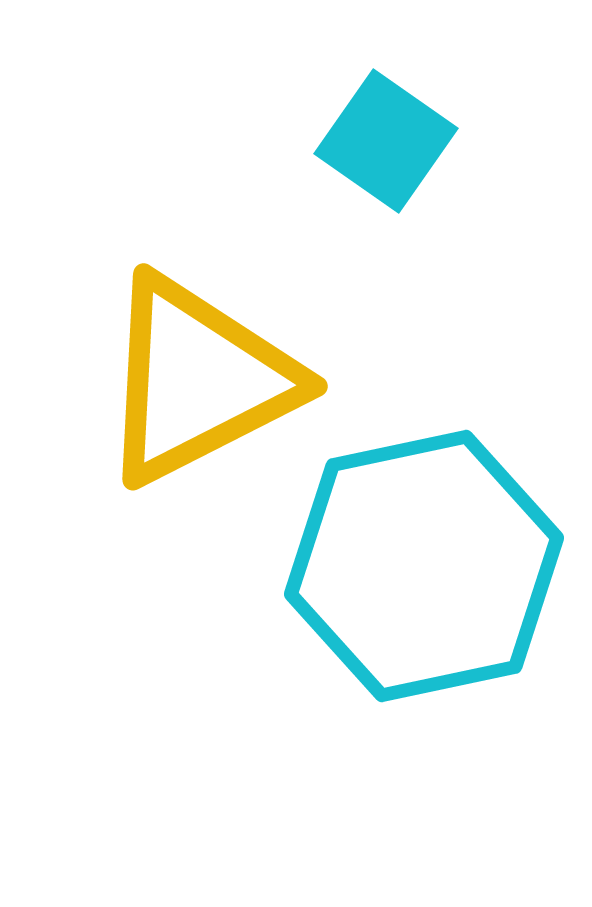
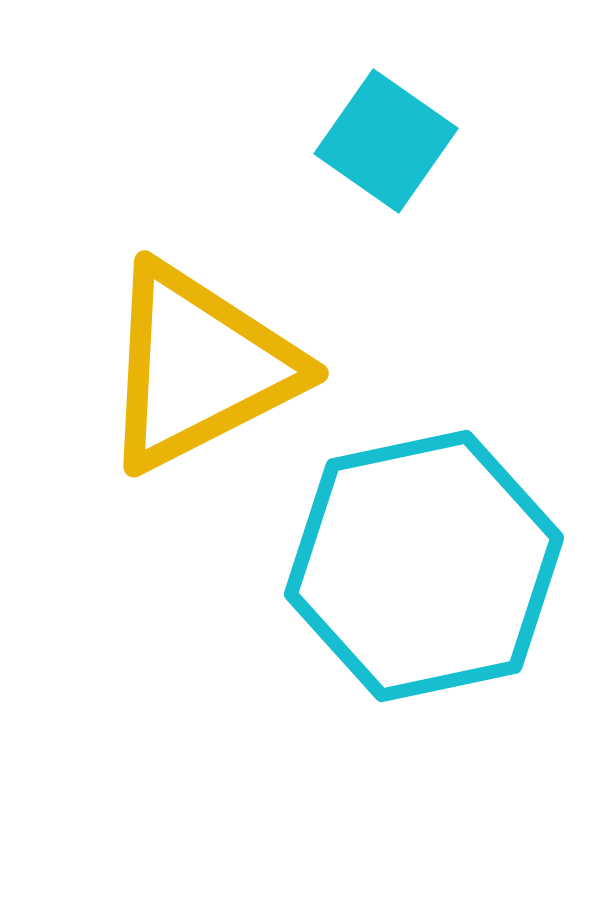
yellow triangle: moved 1 px right, 13 px up
